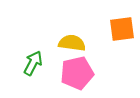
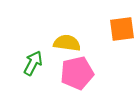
yellow semicircle: moved 5 px left
